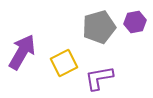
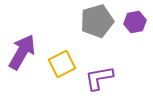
gray pentagon: moved 2 px left, 6 px up
yellow square: moved 2 px left, 1 px down
